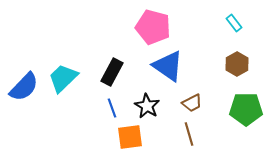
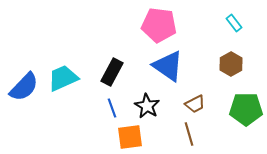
pink pentagon: moved 6 px right, 2 px up; rotated 8 degrees counterclockwise
brown hexagon: moved 6 px left
cyan trapezoid: rotated 20 degrees clockwise
brown trapezoid: moved 3 px right, 1 px down
